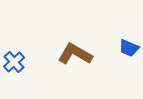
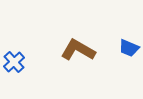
brown L-shape: moved 3 px right, 4 px up
